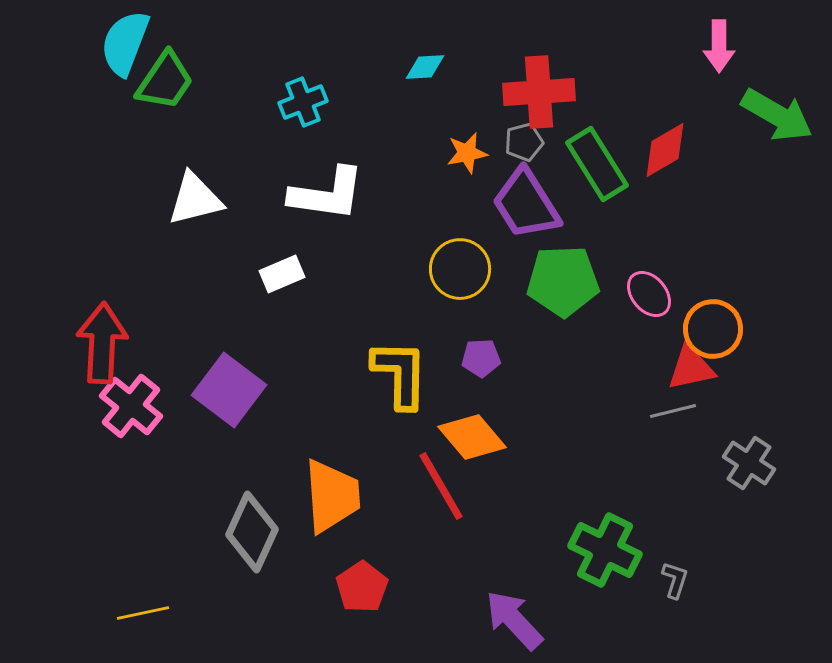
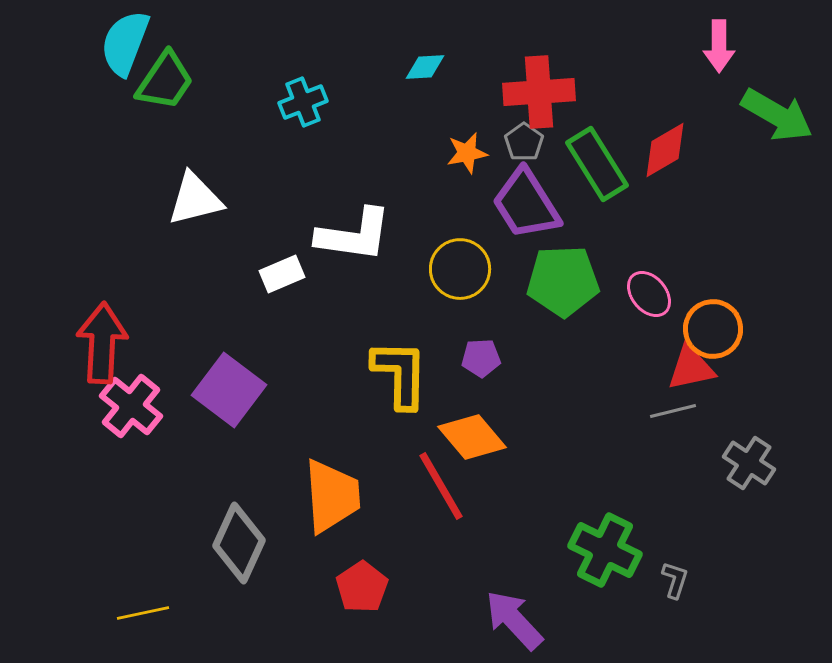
gray pentagon: rotated 21 degrees counterclockwise
white L-shape: moved 27 px right, 41 px down
gray diamond: moved 13 px left, 11 px down
